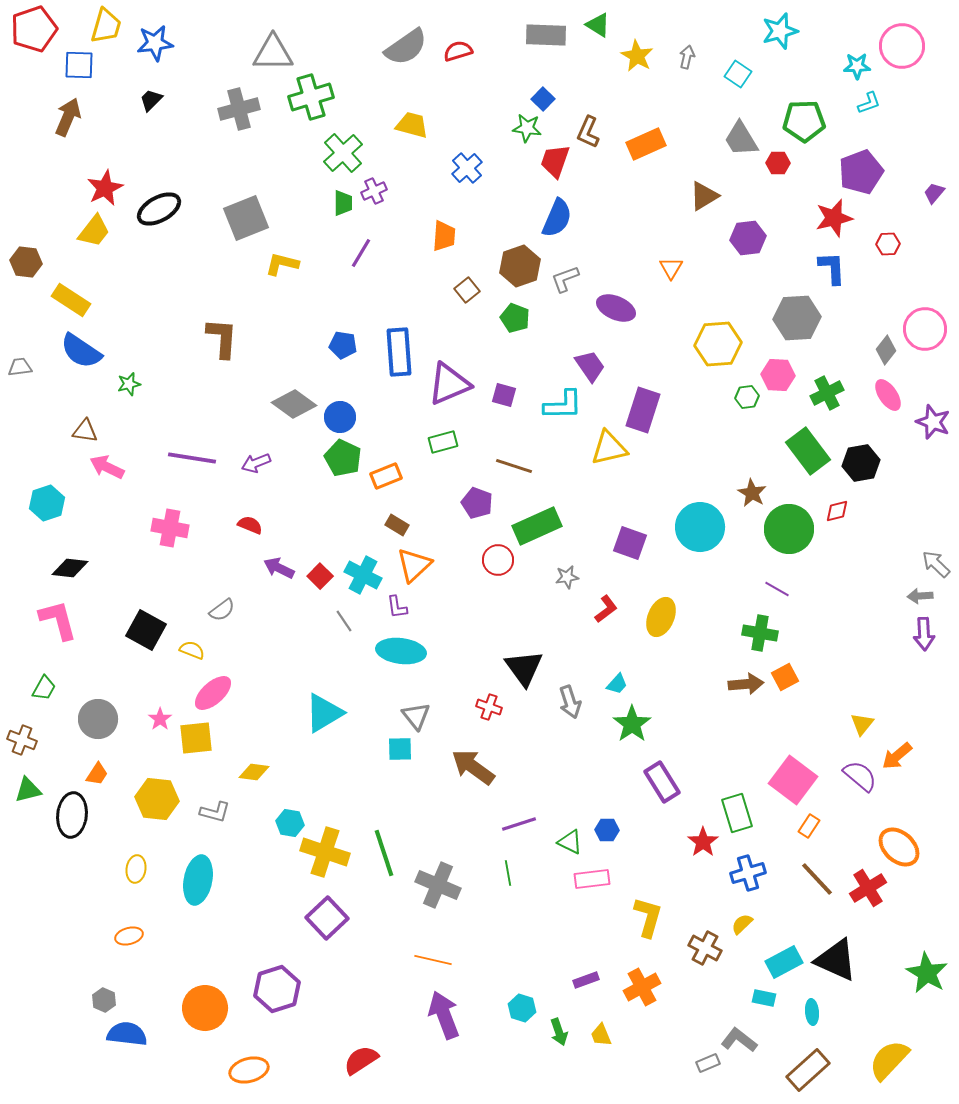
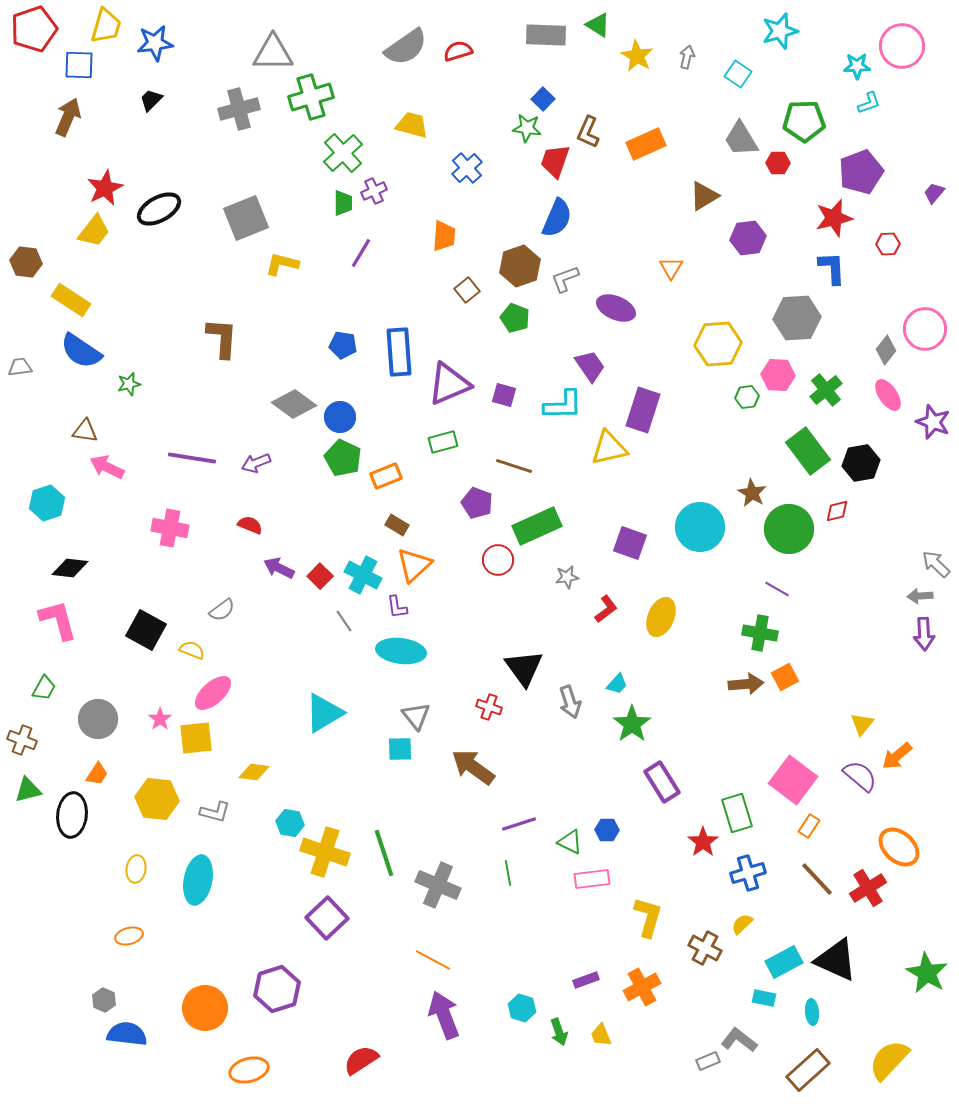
green cross at (827, 393): moved 1 px left, 3 px up; rotated 12 degrees counterclockwise
orange line at (433, 960): rotated 15 degrees clockwise
gray rectangle at (708, 1063): moved 2 px up
